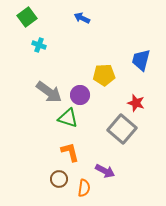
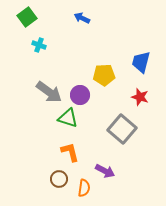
blue trapezoid: moved 2 px down
red star: moved 4 px right, 6 px up
